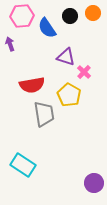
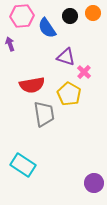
yellow pentagon: moved 1 px up
